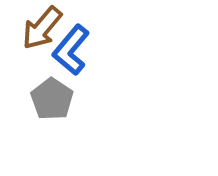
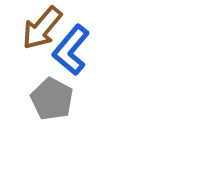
gray pentagon: rotated 6 degrees counterclockwise
